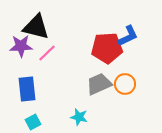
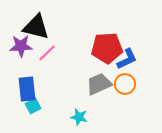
blue L-shape: moved 1 px left, 23 px down
cyan square: moved 16 px up
